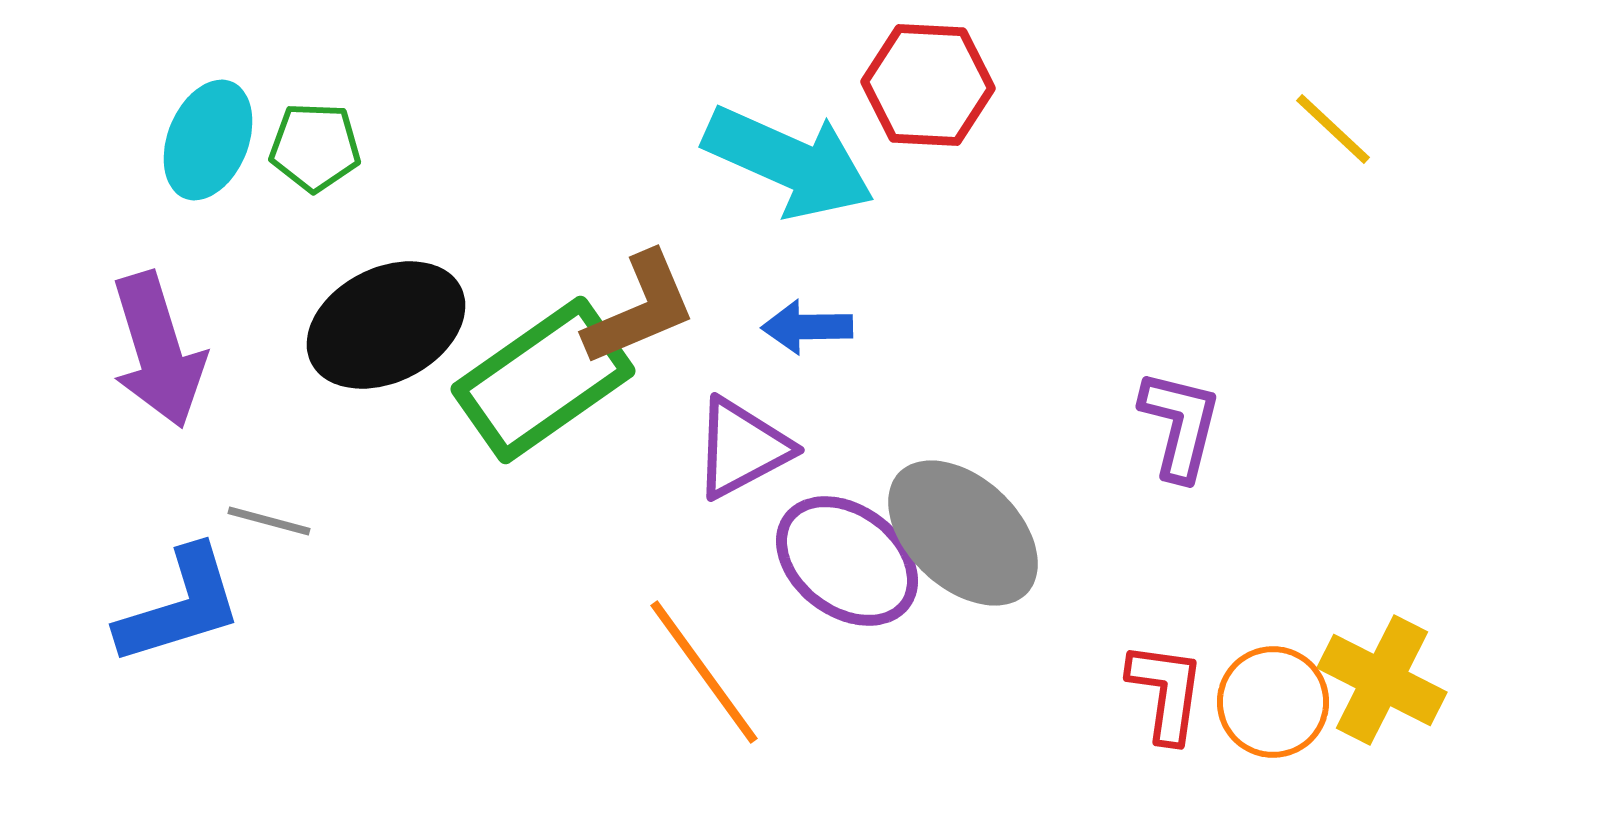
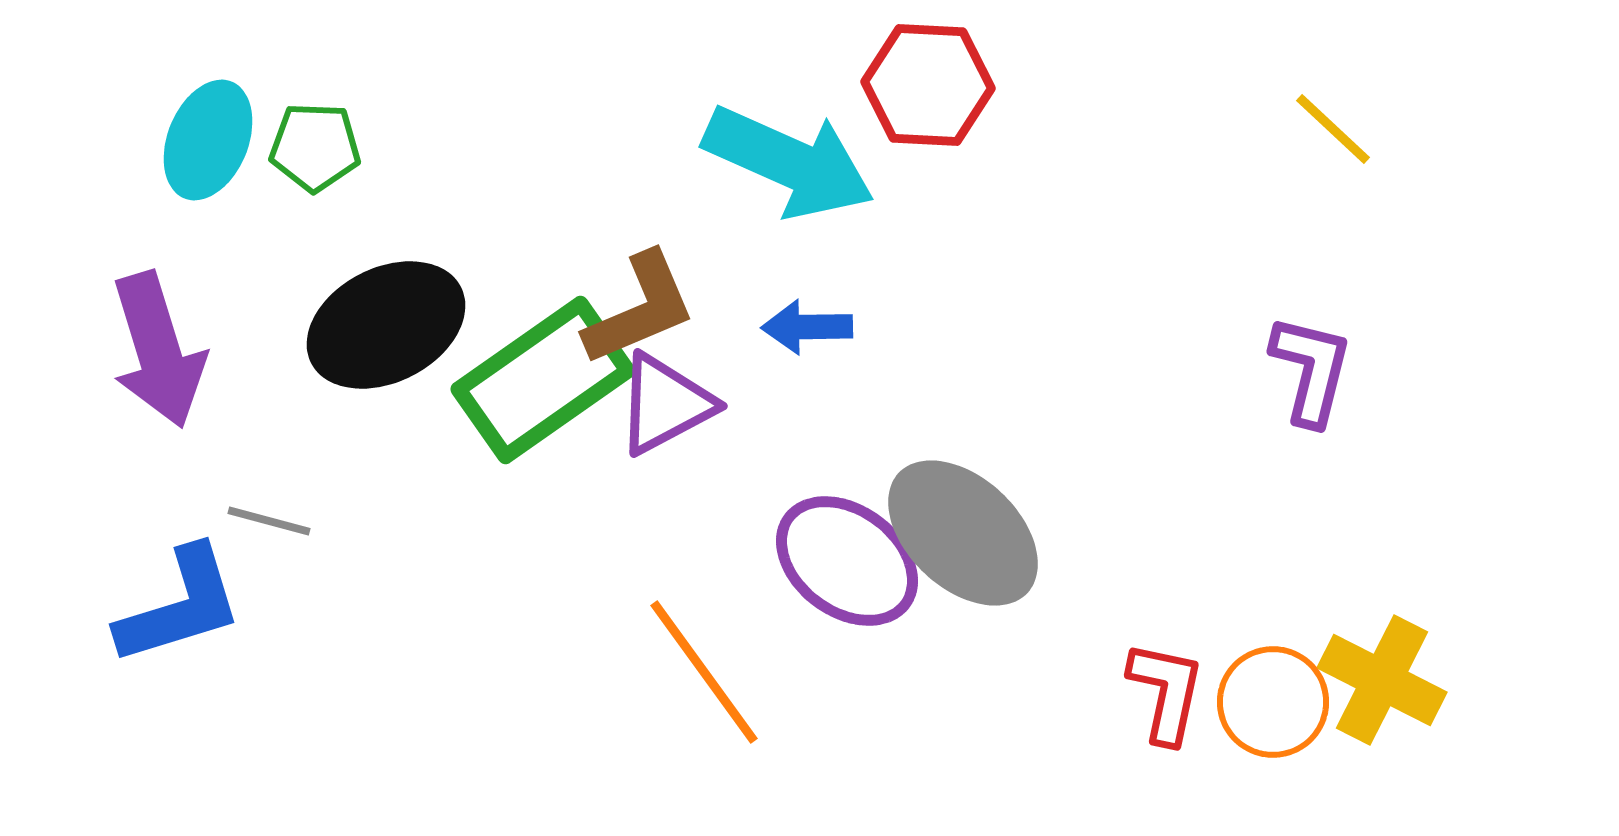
purple L-shape: moved 131 px right, 55 px up
purple triangle: moved 77 px left, 44 px up
red L-shape: rotated 4 degrees clockwise
